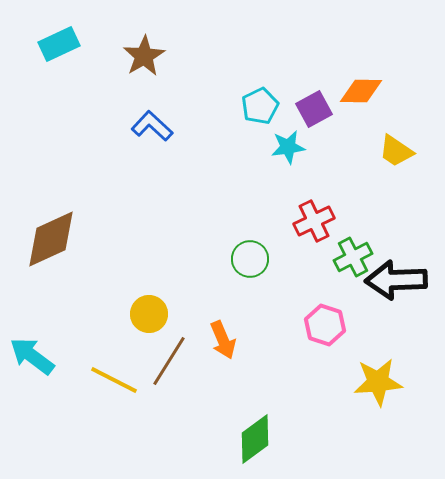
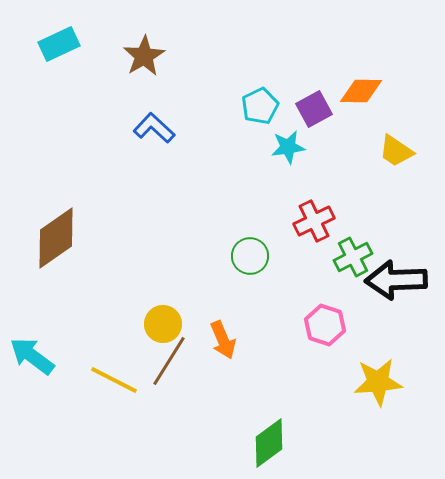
blue L-shape: moved 2 px right, 2 px down
brown diamond: moved 5 px right, 1 px up; rotated 10 degrees counterclockwise
green circle: moved 3 px up
yellow circle: moved 14 px right, 10 px down
green diamond: moved 14 px right, 4 px down
